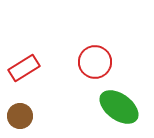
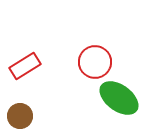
red rectangle: moved 1 px right, 2 px up
green ellipse: moved 9 px up
